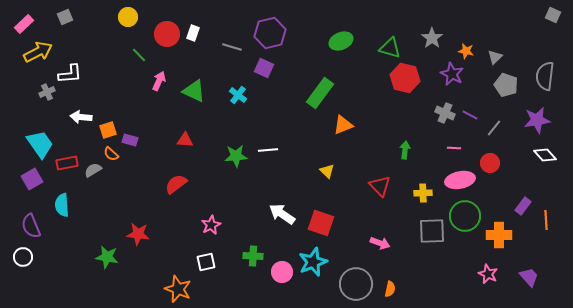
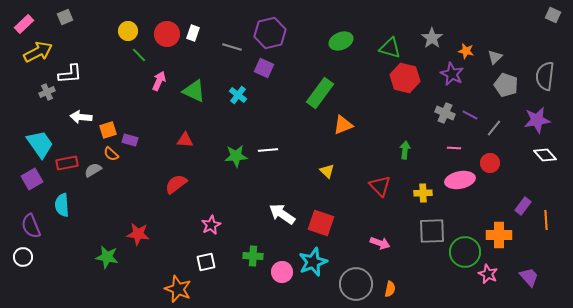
yellow circle at (128, 17): moved 14 px down
green circle at (465, 216): moved 36 px down
